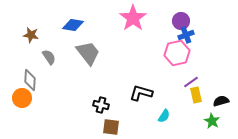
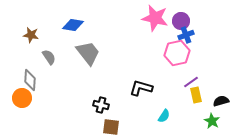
pink star: moved 22 px right; rotated 24 degrees counterclockwise
black L-shape: moved 5 px up
